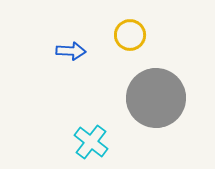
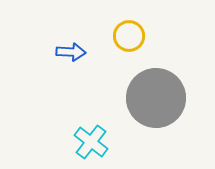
yellow circle: moved 1 px left, 1 px down
blue arrow: moved 1 px down
